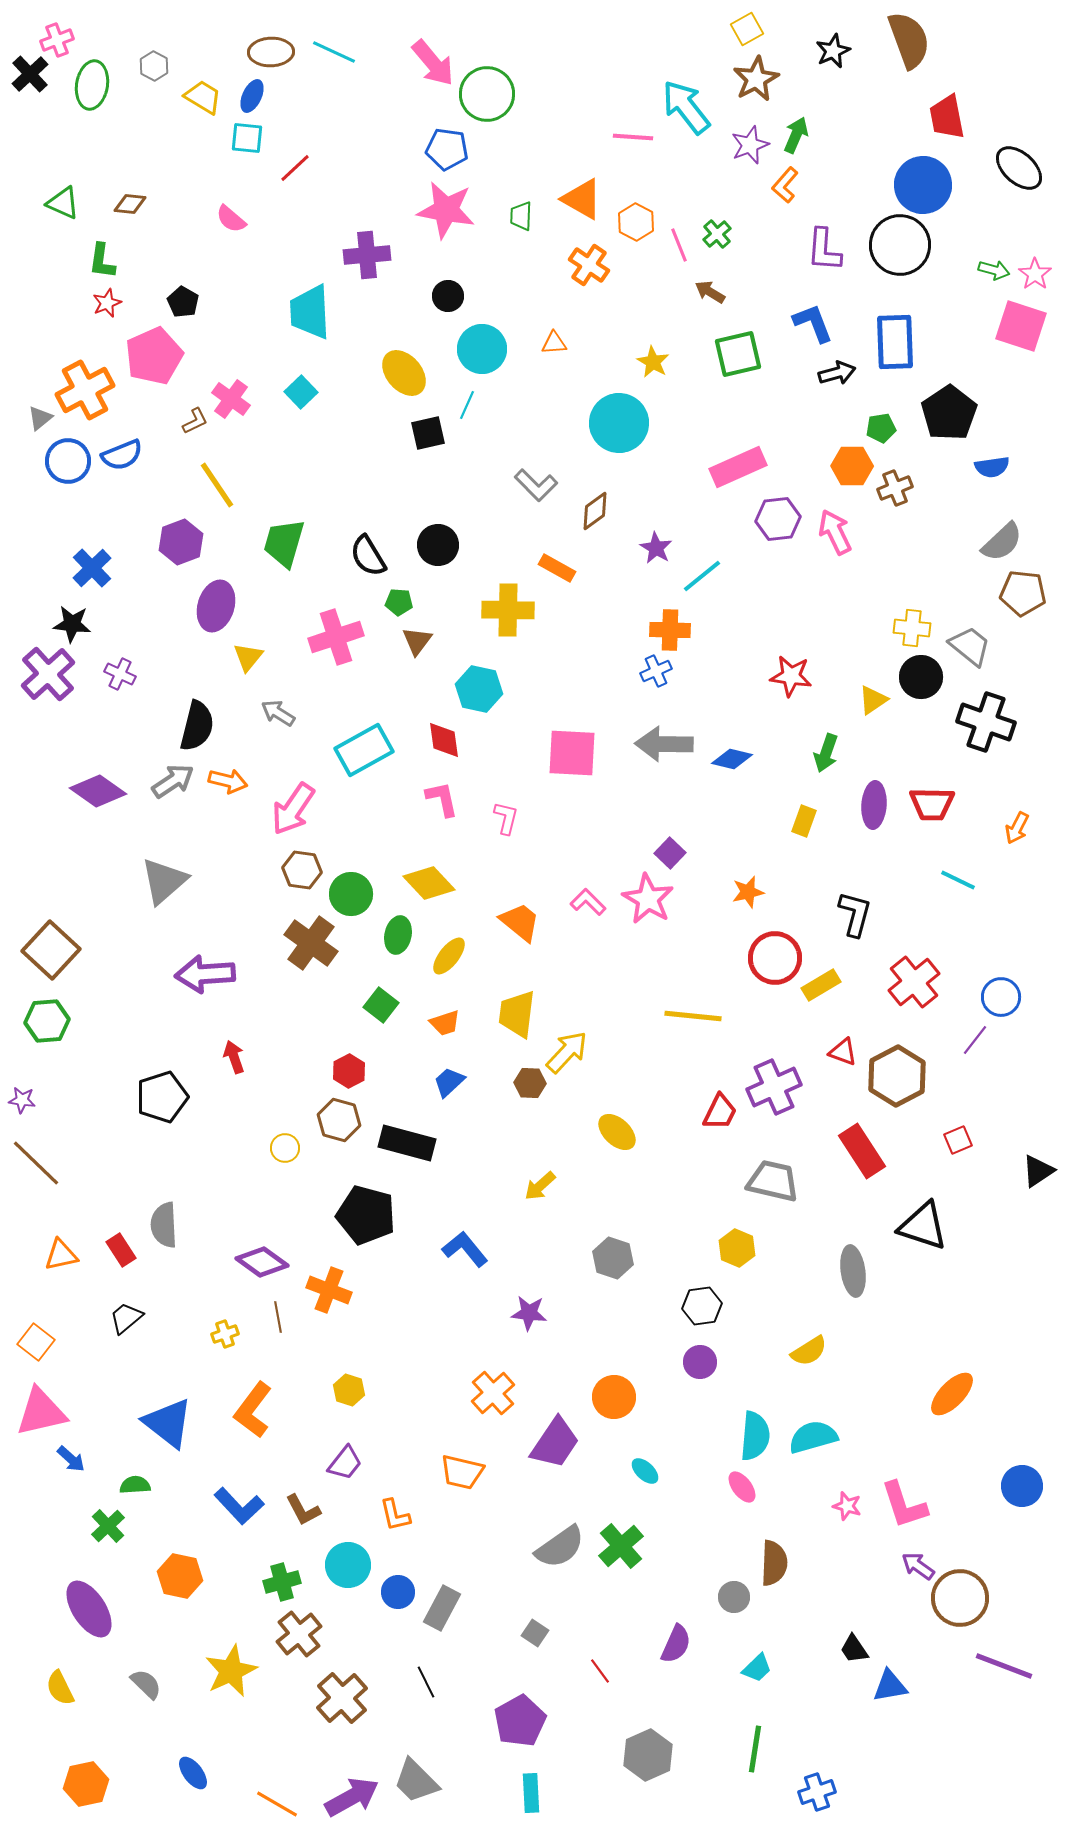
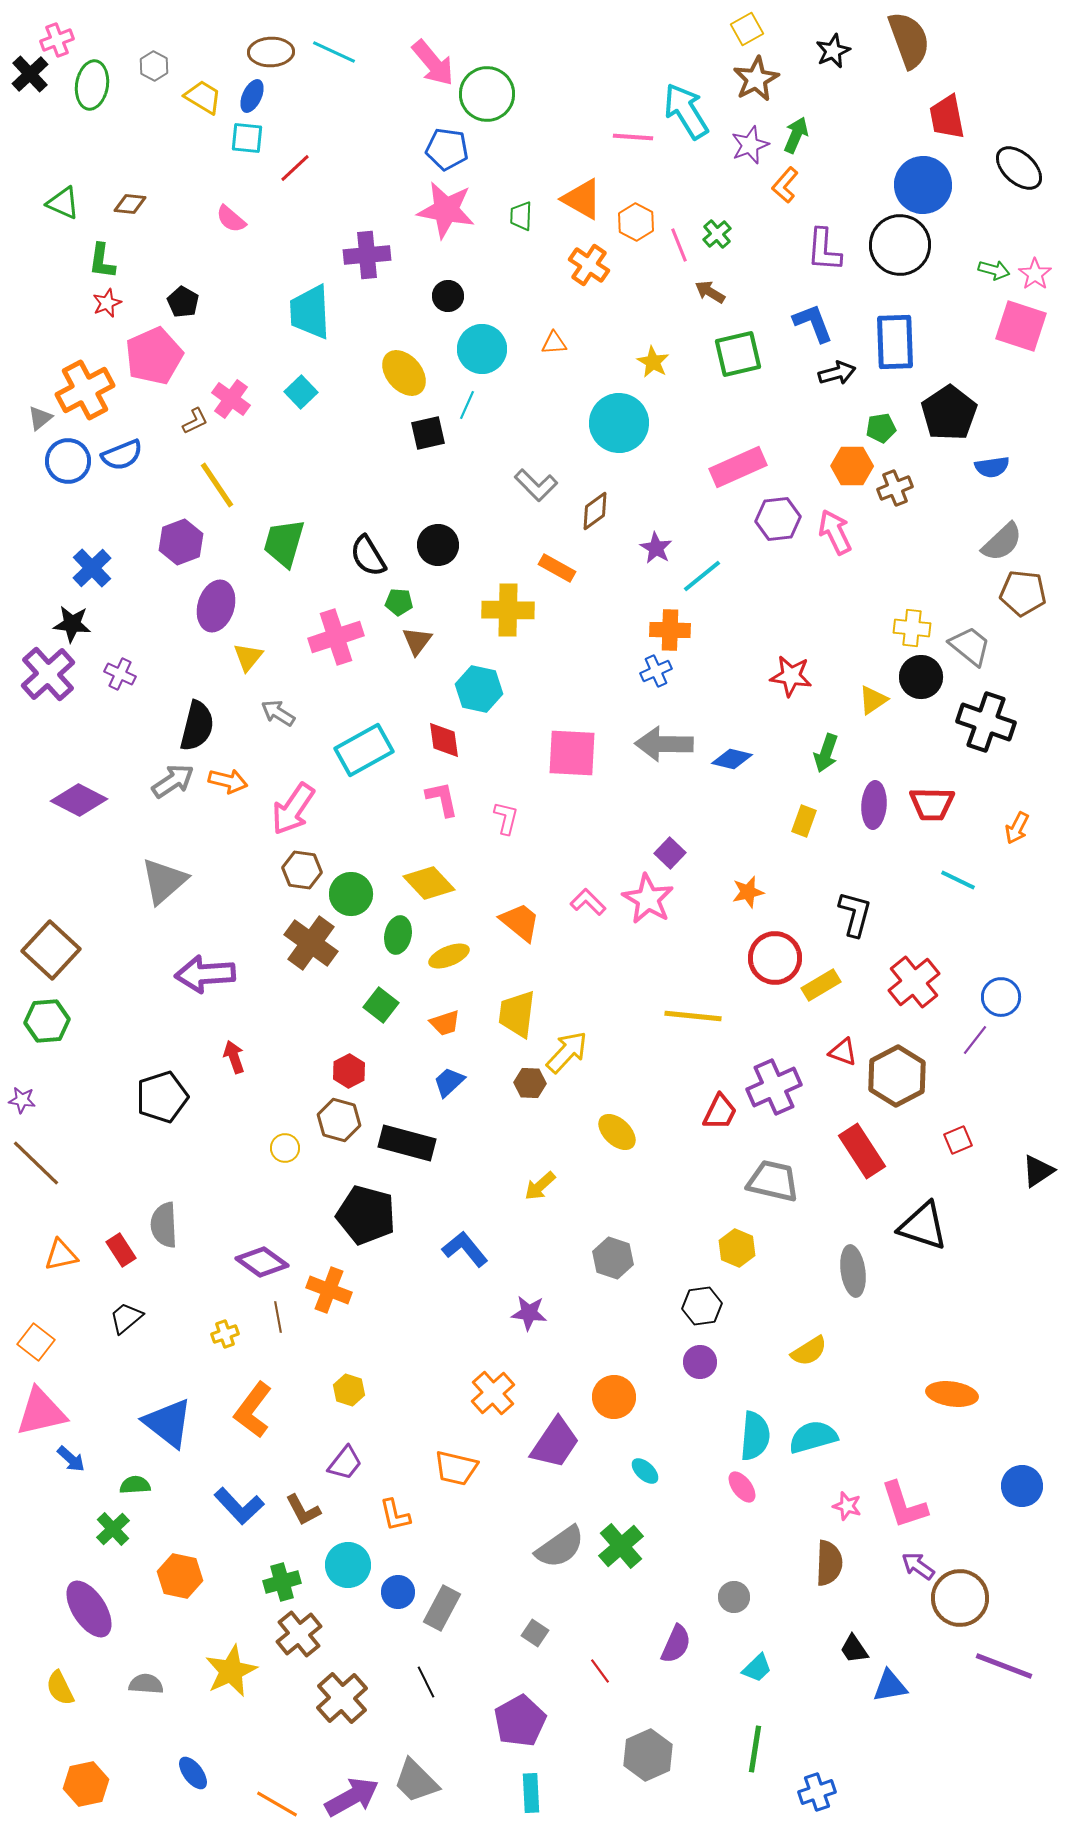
cyan arrow at (686, 107): moved 4 px down; rotated 6 degrees clockwise
purple diamond at (98, 791): moved 19 px left, 9 px down; rotated 8 degrees counterclockwise
yellow ellipse at (449, 956): rotated 30 degrees clockwise
orange ellipse at (952, 1394): rotated 54 degrees clockwise
orange trapezoid at (462, 1472): moved 6 px left, 4 px up
green cross at (108, 1526): moved 5 px right, 3 px down
brown semicircle at (774, 1563): moved 55 px right
gray semicircle at (146, 1684): rotated 40 degrees counterclockwise
